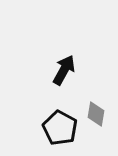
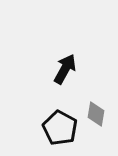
black arrow: moved 1 px right, 1 px up
